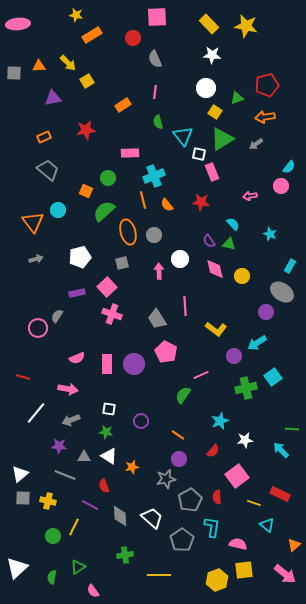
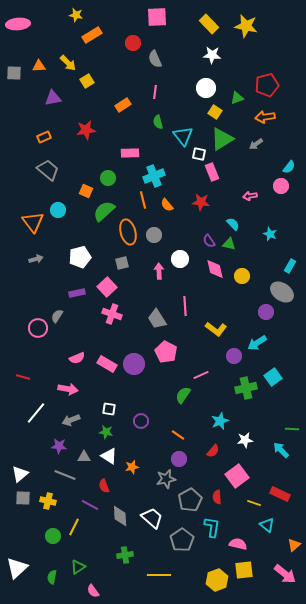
red circle at (133, 38): moved 5 px down
pink rectangle at (107, 364): rotated 60 degrees counterclockwise
